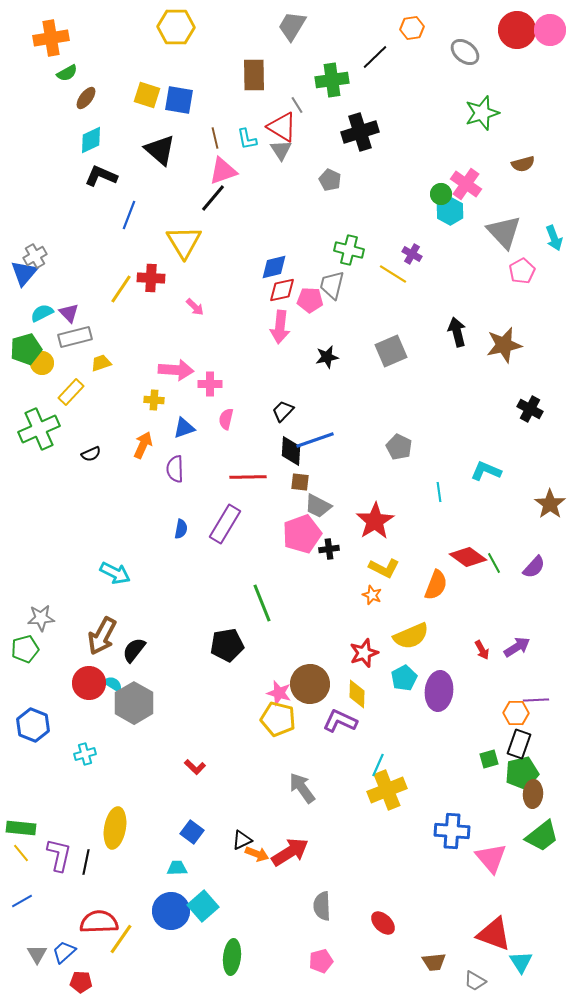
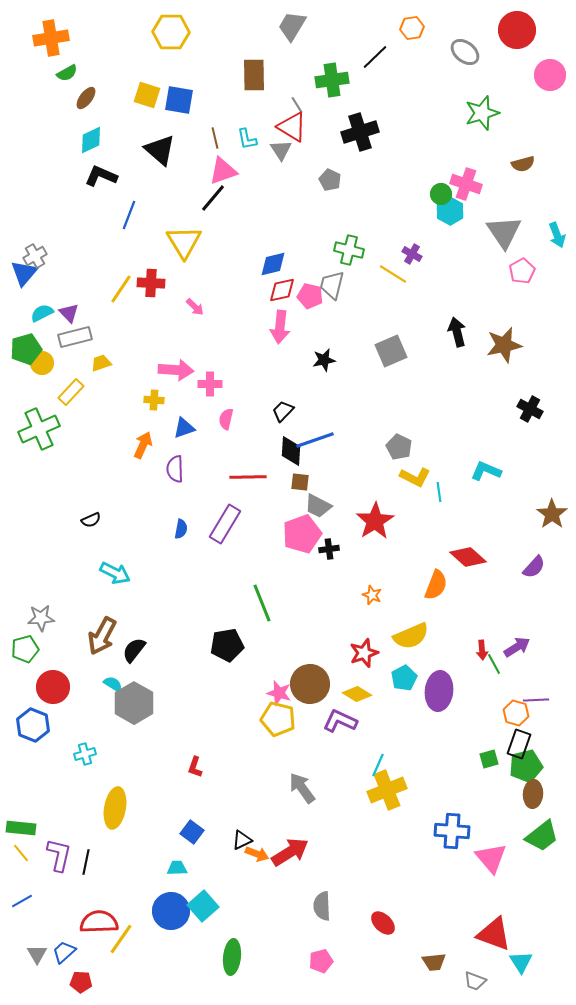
yellow hexagon at (176, 27): moved 5 px left, 5 px down
pink circle at (550, 30): moved 45 px down
red triangle at (282, 127): moved 10 px right
pink cross at (466, 184): rotated 16 degrees counterclockwise
gray triangle at (504, 232): rotated 9 degrees clockwise
cyan arrow at (554, 238): moved 3 px right, 3 px up
blue diamond at (274, 267): moved 1 px left, 3 px up
red cross at (151, 278): moved 5 px down
pink pentagon at (310, 300): moved 4 px up; rotated 10 degrees clockwise
black star at (327, 357): moved 3 px left, 3 px down
black semicircle at (91, 454): moved 66 px down
brown star at (550, 504): moved 2 px right, 10 px down
red diamond at (468, 557): rotated 6 degrees clockwise
green line at (494, 563): moved 101 px down
yellow L-shape at (384, 568): moved 31 px right, 91 px up
red arrow at (482, 650): rotated 24 degrees clockwise
red circle at (89, 683): moved 36 px left, 4 px down
yellow diamond at (357, 694): rotated 60 degrees counterclockwise
orange hexagon at (516, 713): rotated 15 degrees clockwise
red L-shape at (195, 767): rotated 65 degrees clockwise
green pentagon at (522, 773): moved 4 px right, 7 px up
yellow ellipse at (115, 828): moved 20 px up
gray trapezoid at (475, 981): rotated 10 degrees counterclockwise
